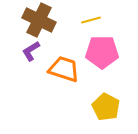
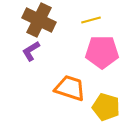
orange trapezoid: moved 6 px right, 19 px down
yellow pentagon: rotated 12 degrees counterclockwise
